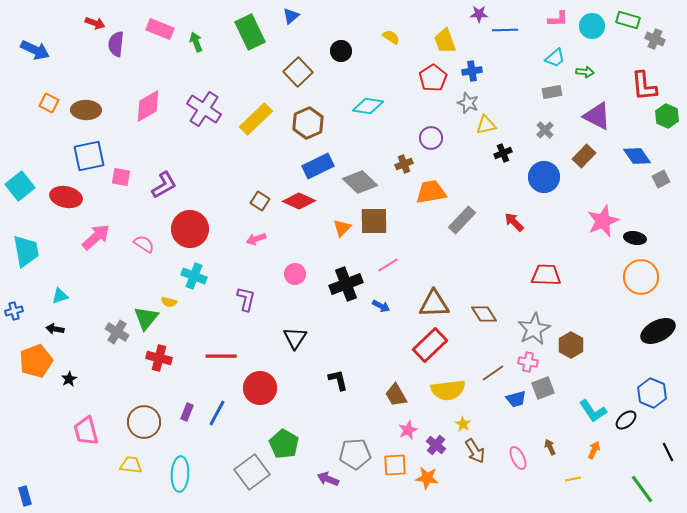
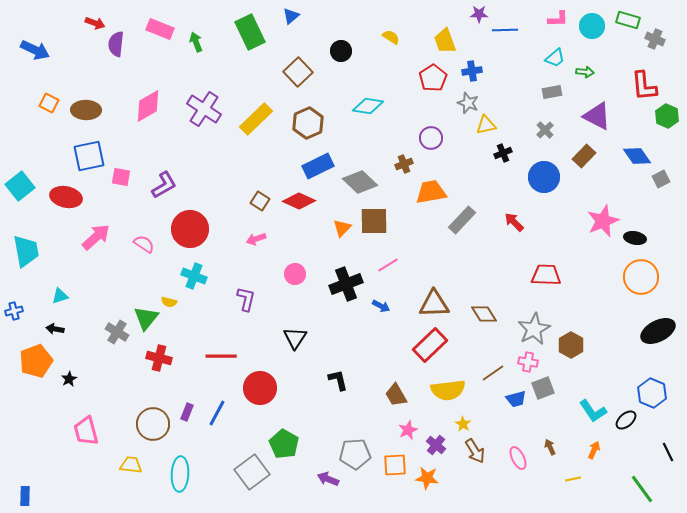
brown circle at (144, 422): moved 9 px right, 2 px down
blue rectangle at (25, 496): rotated 18 degrees clockwise
